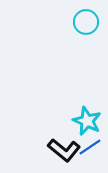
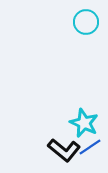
cyan star: moved 3 px left, 2 px down
